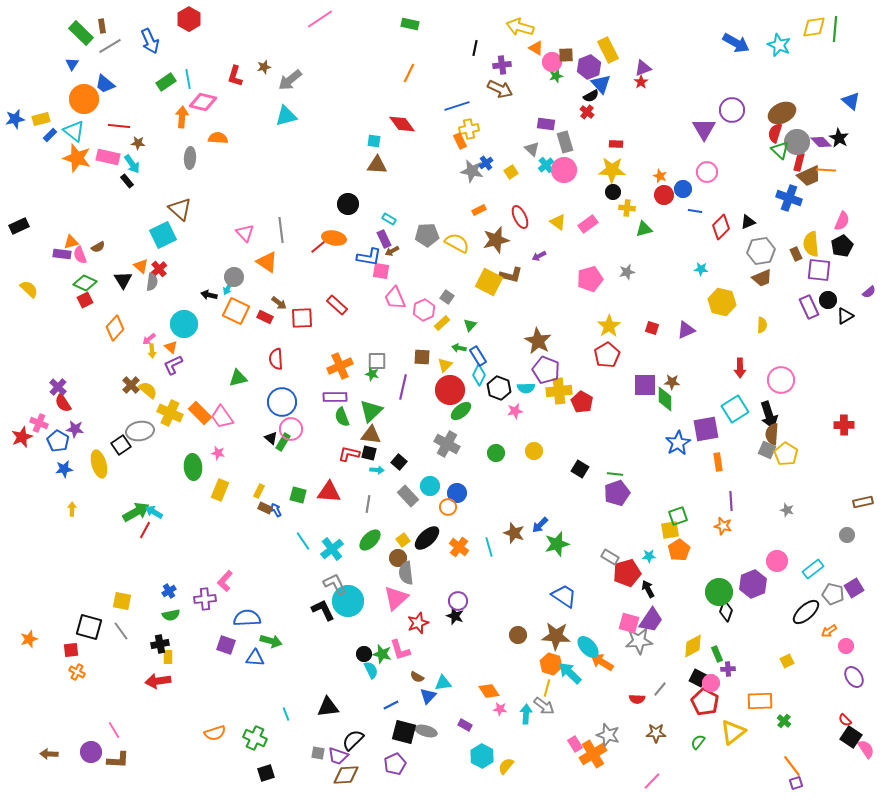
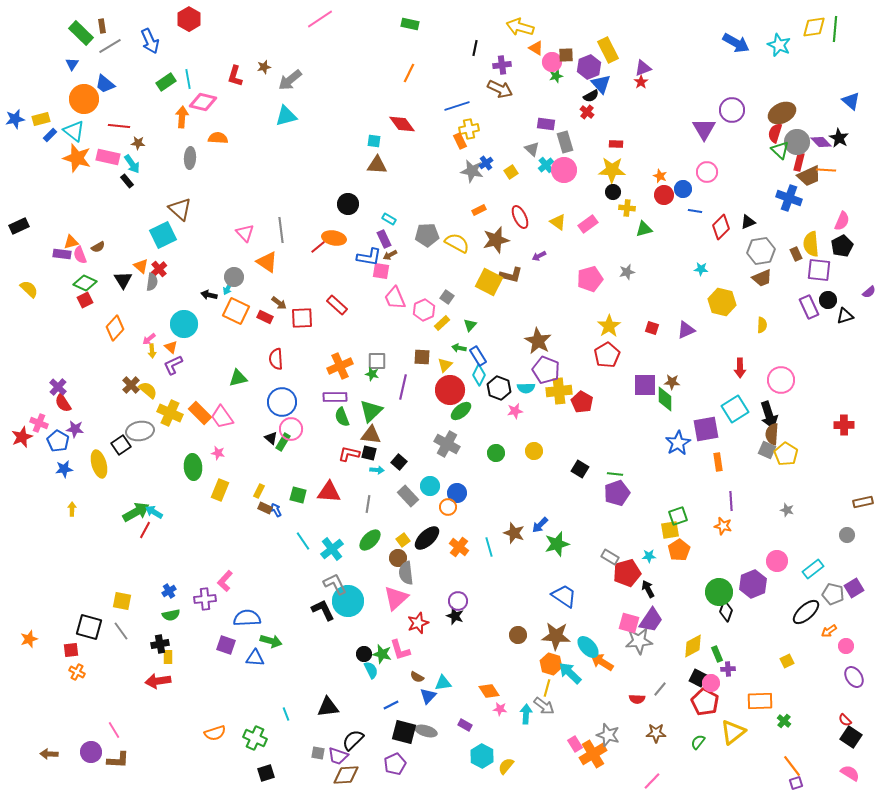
brown arrow at (392, 251): moved 2 px left, 4 px down
black triangle at (845, 316): rotated 12 degrees clockwise
pink semicircle at (866, 749): moved 16 px left, 24 px down; rotated 24 degrees counterclockwise
